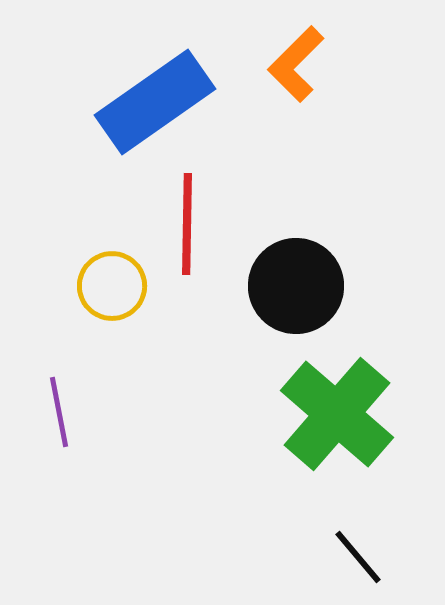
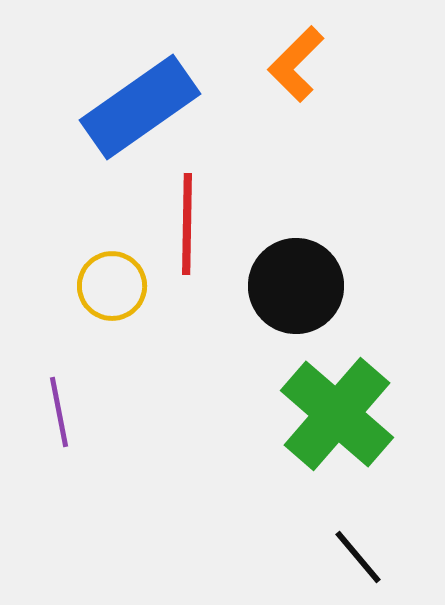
blue rectangle: moved 15 px left, 5 px down
